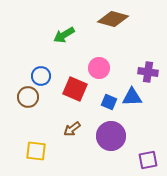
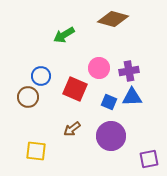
purple cross: moved 19 px left, 1 px up; rotated 18 degrees counterclockwise
purple square: moved 1 px right, 1 px up
